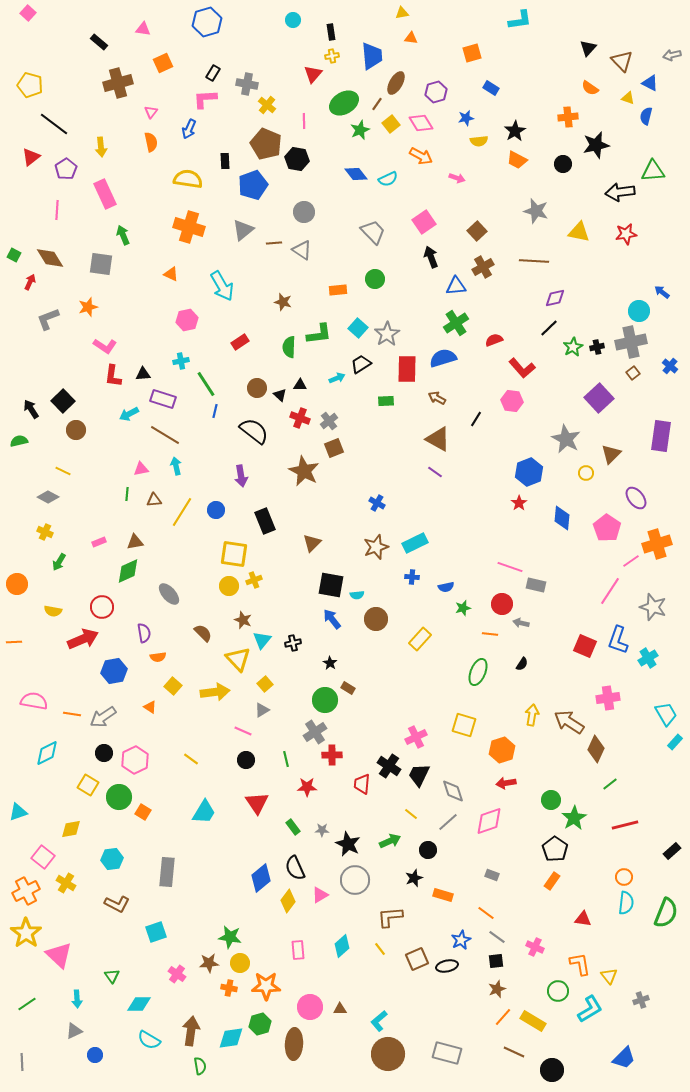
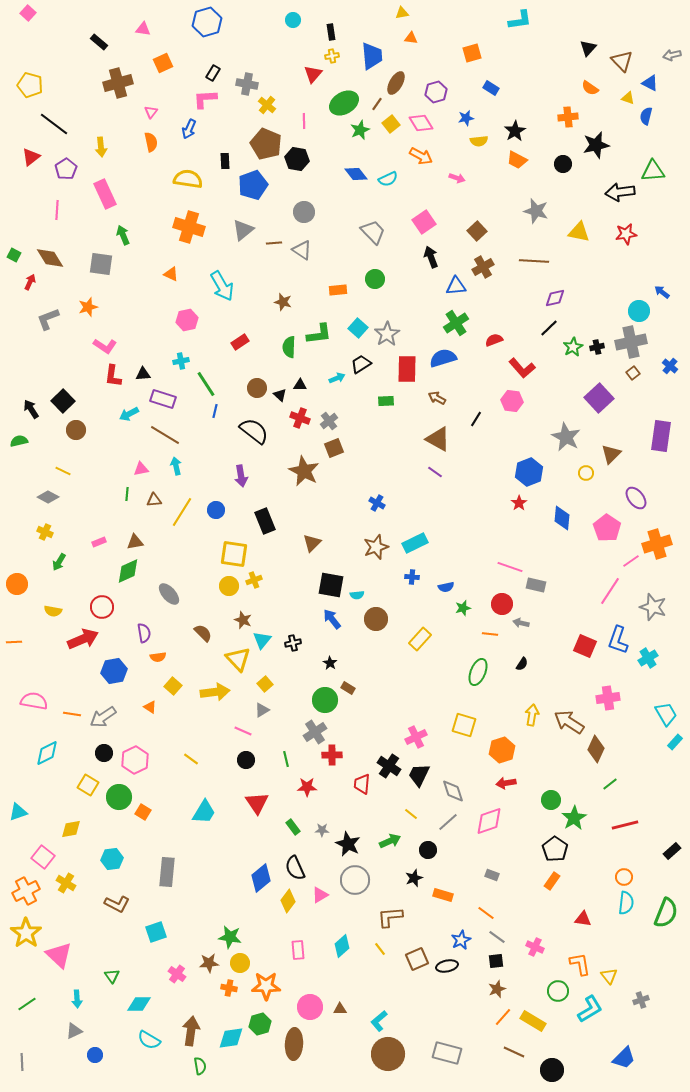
gray star at (566, 439): moved 2 px up
